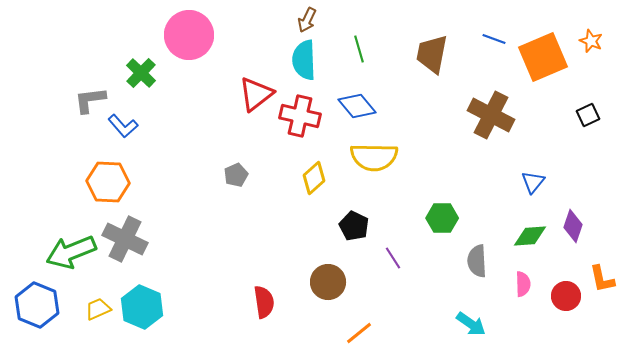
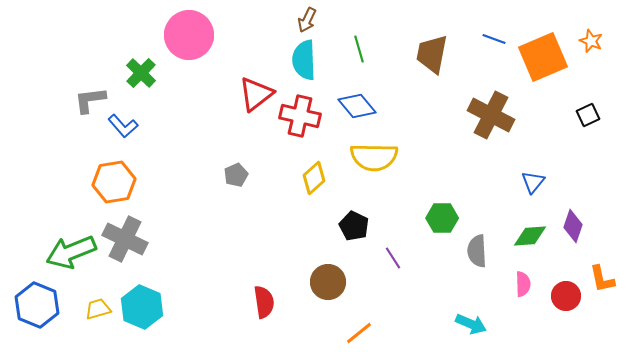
orange hexagon: moved 6 px right; rotated 12 degrees counterclockwise
gray semicircle: moved 10 px up
yellow trapezoid: rotated 8 degrees clockwise
cyan arrow: rotated 12 degrees counterclockwise
